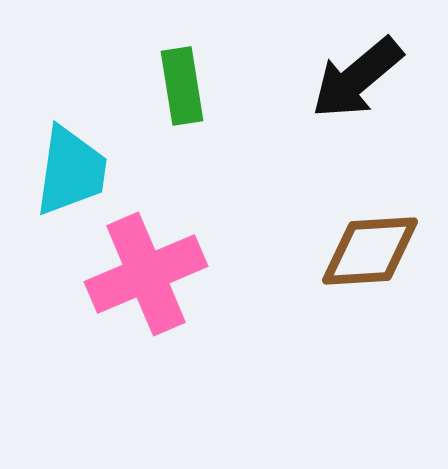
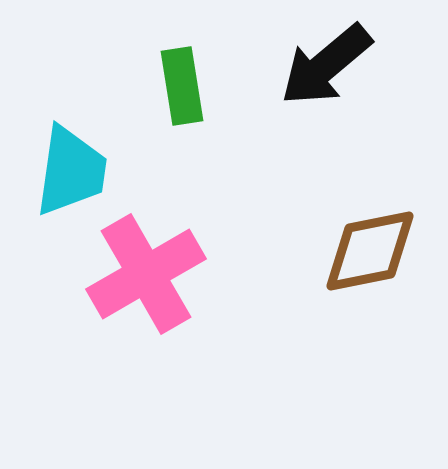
black arrow: moved 31 px left, 13 px up
brown diamond: rotated 8 degrees counterclockwise
pink cross: rotated 7 degrees counterclockwise
